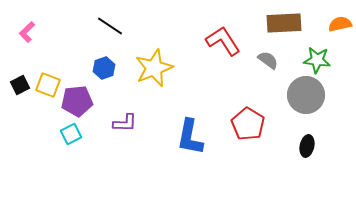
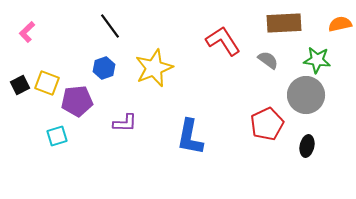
black line: rotated 20 degrees clockwise
yellow square: moved 1 px left, 2 px up
red pentagon: moved 19 px right; rotated 16 degrees clockwise
cyan square: moved 14 px left, 2 px down; rotated 10 degrees clockwise
